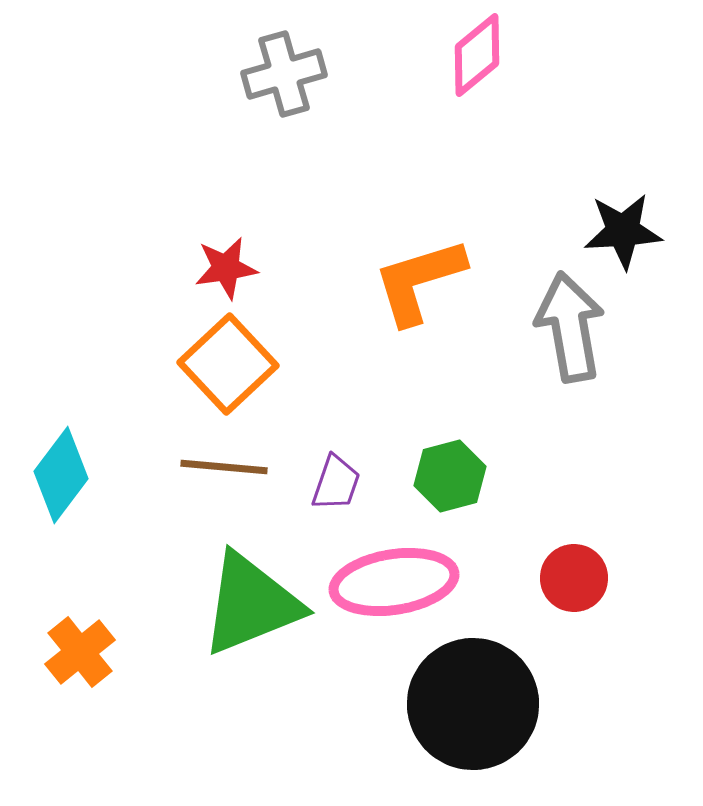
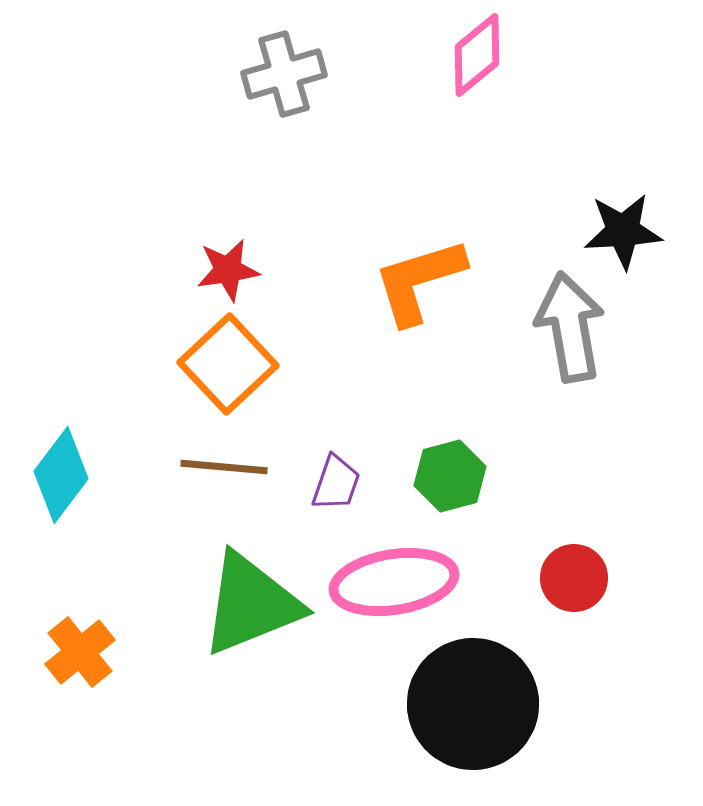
red star: moved 2 px right, 2 px down
